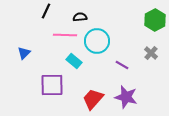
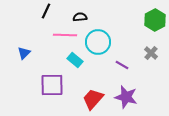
cyan circle: moved 1 px right, 1 px down
cyan rectangle: moved 1 px right, 1 px up
